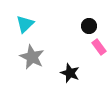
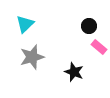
pink rectangle: rotated 14 degrees counterclockwise
gray star: rotated 30 degrees clockwise
black star: moved 4 px right, 1 px up
